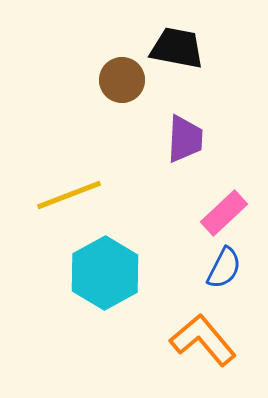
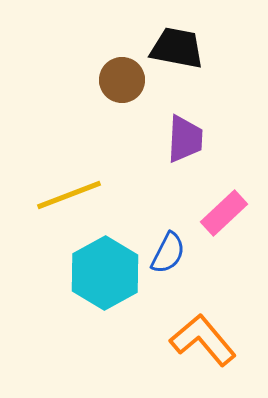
blue semicircle: moved 56 px left, 15 px up
